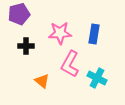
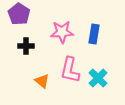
purple pentagon: rotated 25 degrees counterclockwise
pink star: moved 2 px right, 1 px up
pink L-shape: moved 6 px down; rotated 16 degrees counterclockwise
cyan cross: moved 1 px right; rotated 18 degrees clockwise
